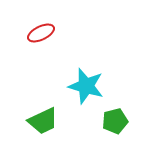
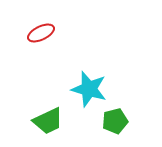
cyan star: moved 3 px right, 3 px down
green trapezoid: moved 5 px right
